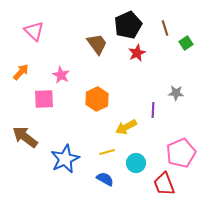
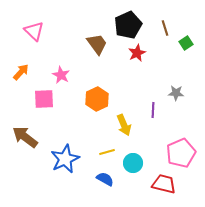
yellow arrow: moved 2 px left, 2 px up; rotated 85 degrees counterclockwise
cyan circle: moved 3 px left
red trapezoid: rotated 125 degrees clockwise
